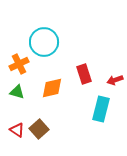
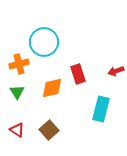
orange cross: rotated 12 degrees clockwise
red rectangle: moved 6 px left
red arrow: moved 1 px right, 9 px up
green triangle: rotated 42 degrees clockwise
brown square: moved 10 px right, 1 px down
